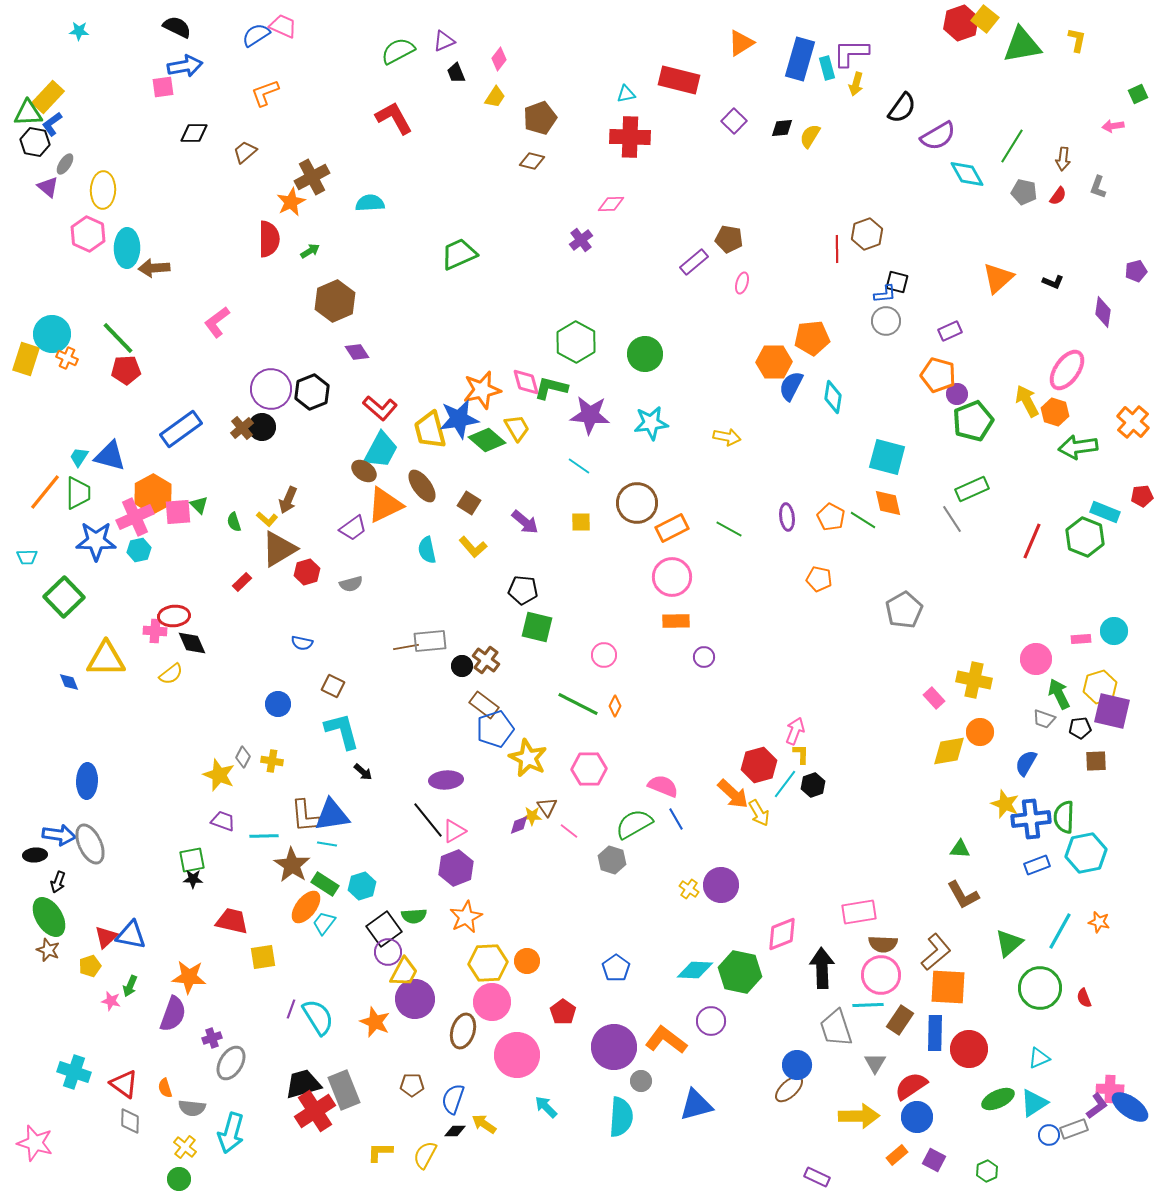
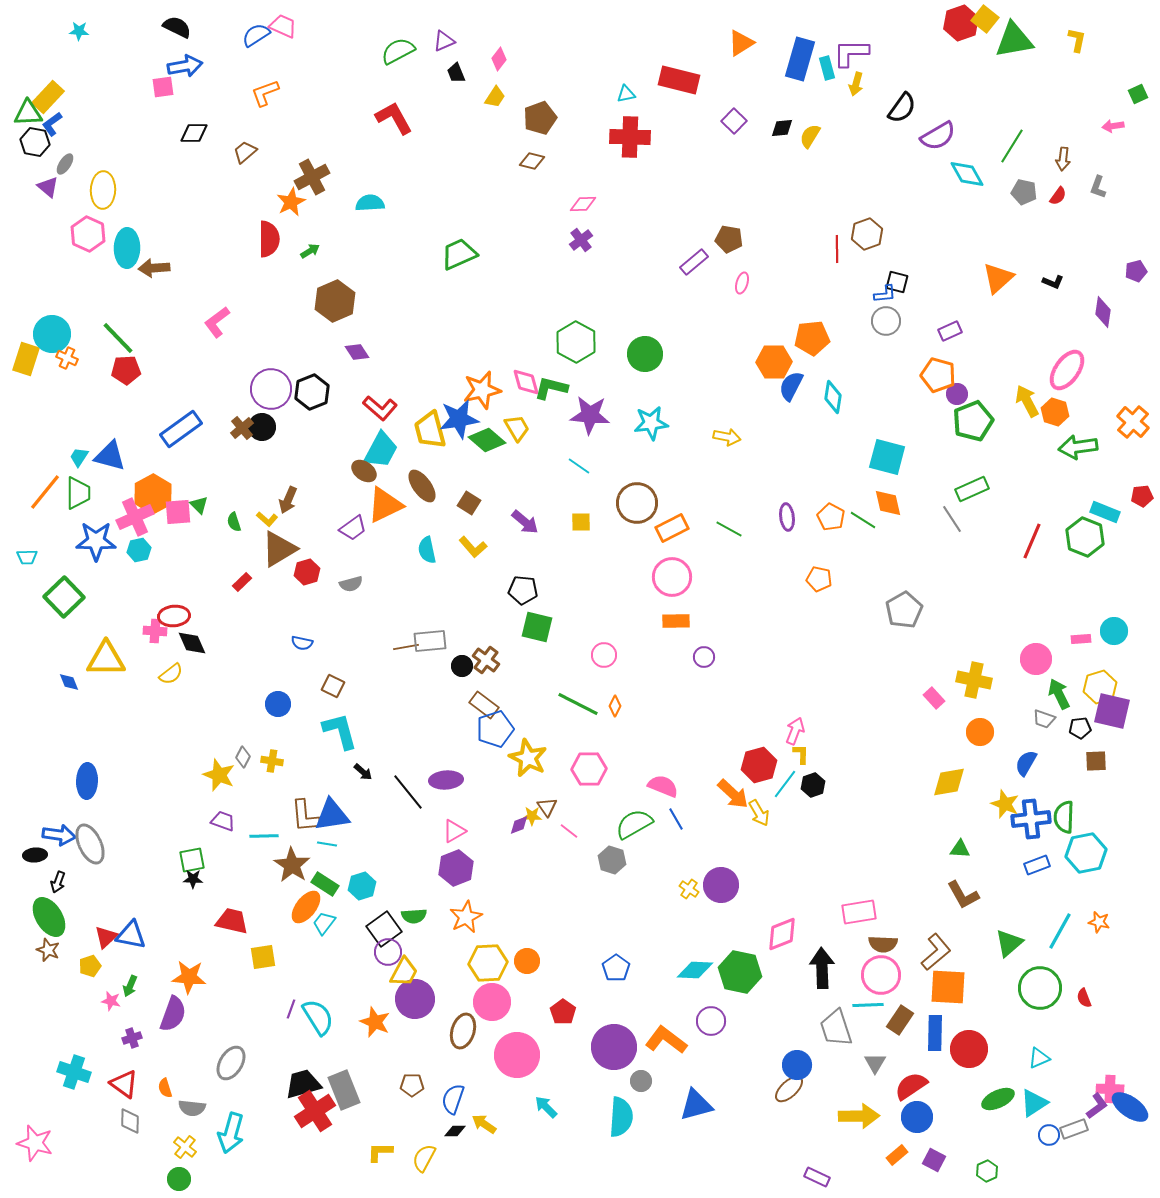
green triangle at (1022, 45): moved 8 px left, 5 px up
pink diamond at (611, 204): moved 28 px left
cyan L-shape at (342, 731): moved 2 px left
yellow diamond at (949, 751): moved 31 px down
black line at (428, 820): moved 20 px left, 28 px up
purple cross at (212, 1038): moved 80 px left
yellow semicircle at (425, 1155): moved 1 px left, 3 px down
